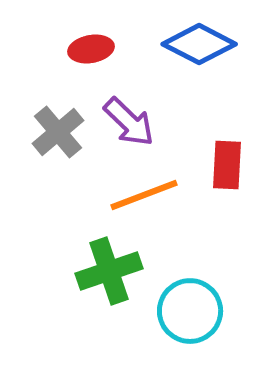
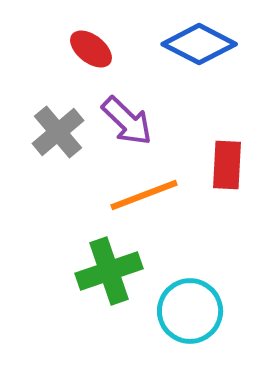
red ellipse: rotated 48 degrees clockwise
purple arrow: moved 2 px left, 1 px up
